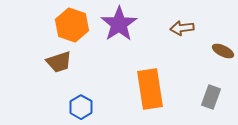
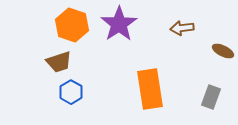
blue hexagon: moved 10 px left, 15 px up
